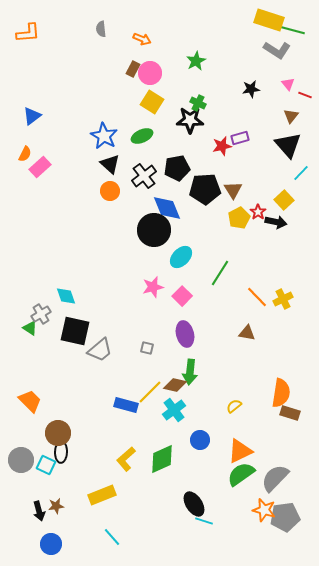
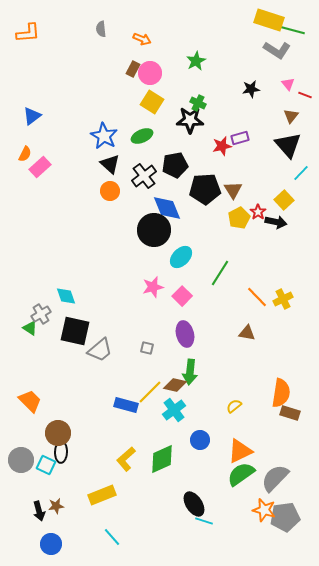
black pentagon at (177, 168): moved 2 px left, 3 px up
